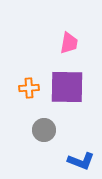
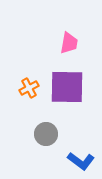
orange cross: rotated 24 degrees counterclockwise
gray circle: moved 2 px right, 4 px down
blue L-shape: rotated 16 degrees clockwise
